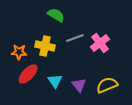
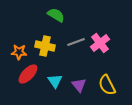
gray line: moved 1 px right, 4 px down
yellow semicircle: rotated 95 degrees counterclockwise
